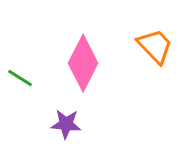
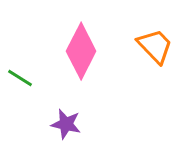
pink diamond: moved 2 px left, 12 px up
purple star: rotated 8 degrees clockwise
